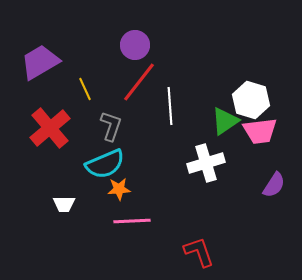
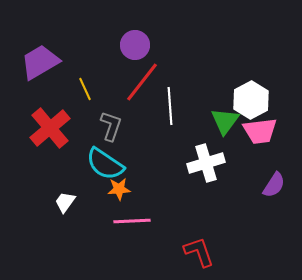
red line: moved 3 px right
white hexagon: rotated 15 degrees clockwise
green triangle: rotated 20 degrees counterclockwise
cyan semicircle: rotated 57 degrees clockwise
white trapezoid: moved 1 px right, 2 px up; rotated 125 degrees clockwise
